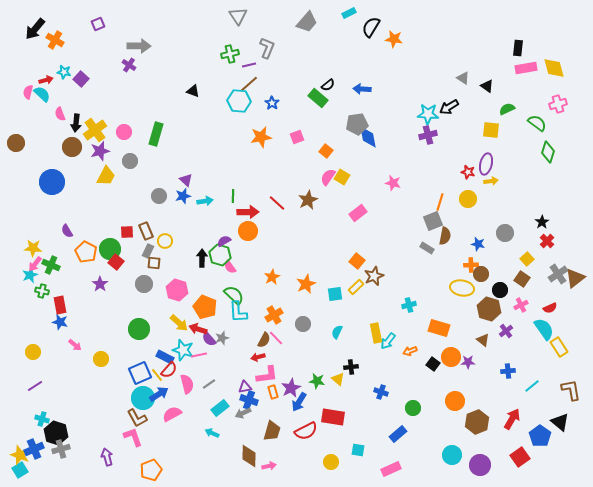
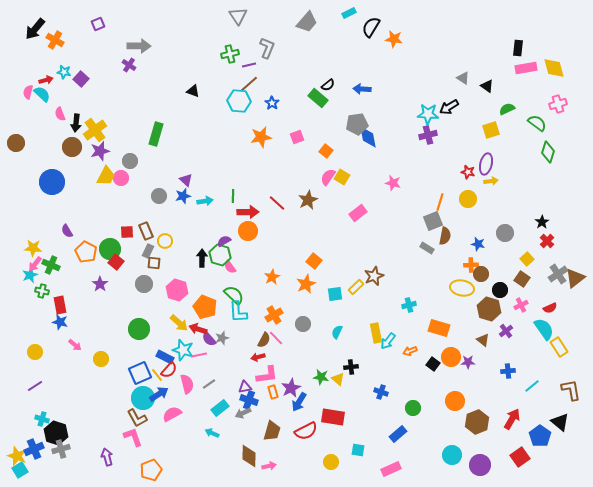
yellow square at (491, 130): rotated 24 degrees counterclockwise
pink circle at (124, 132): moved 3 px left, 46 px down
orange square at (357, 261): moved 43 px left
yellow circle at (33, 352): moved 2 px right
green star at (317, 381): moved 4 px right, 4 px up
yellow star at (20, 455): moved 3 px left, 1 px down
